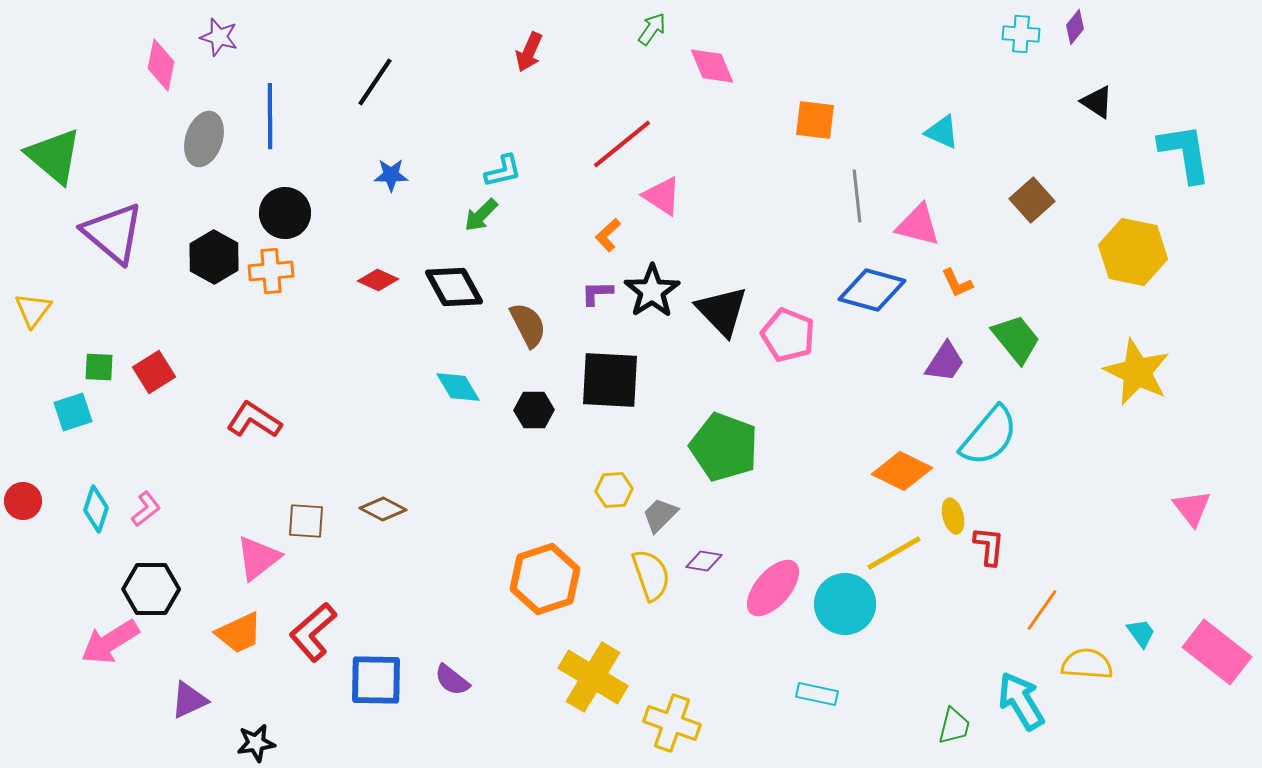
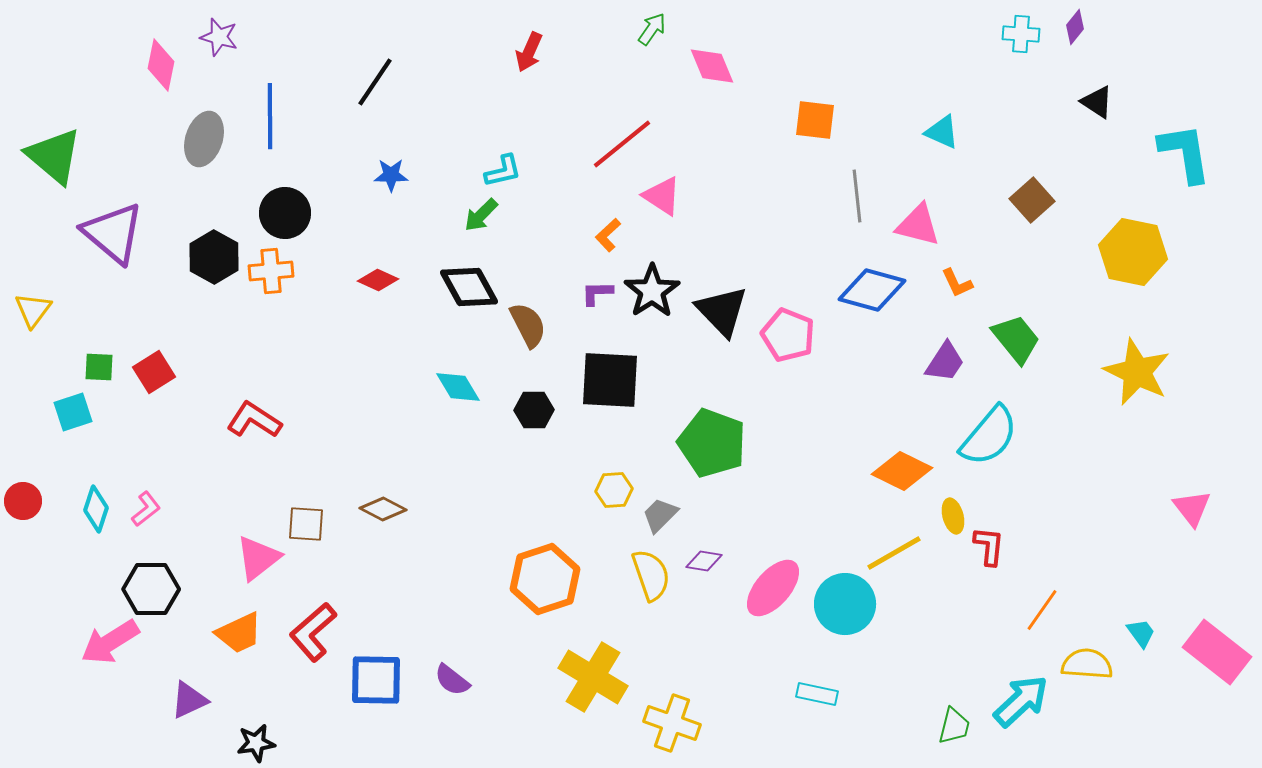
black diamond at (454, 287): moved 15 px right
green pentagon at (724, 447): moved 12 px left, 4 px up
brown square at (306, 521): moved 3 px down
cyan arrow at (1021, 701): rotated 78 degrees clockwise
